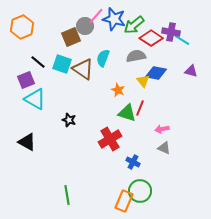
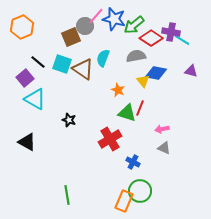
purple square: moved 1 px left, 2 px up; rotated 18 degrees counterclockwise
